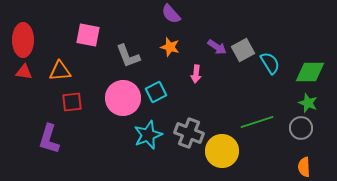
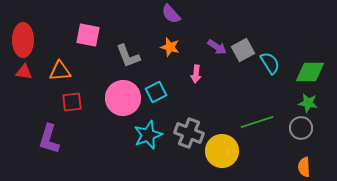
green star: rotated 12 degrees counterclockwise
